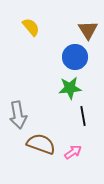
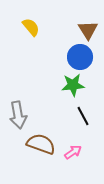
blue circle: moved 5 px right
green star: moved 3 px right, 3 px up
black line: rotated 18 degrees counterclockwise
